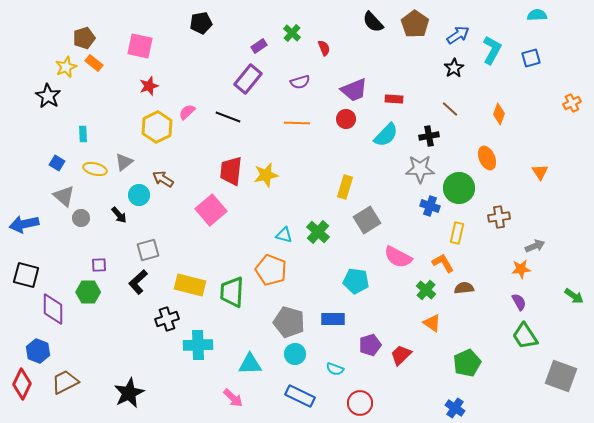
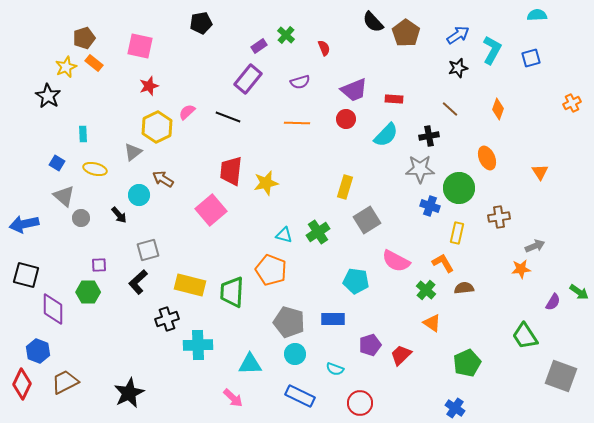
brown pentagon at (415, 24): moved 9 px left, 9 px down
green cross at (292, 33): moved 6 px left, 2 px down
black star at (454, 68): moved 4 px right; rotated 18 degrees clockwise
orange diamond at (499, 114): moved 1 px left, 5 px up
gray triangle at (124, 162): moved 9 px right, 10 px up
yellow star at (266, 175): moved 8 px down
green cross at (318, 232): rotated 15 degrees clockwise
pink semicircle at (398, 257): moved 2 px left, 4 px down
green arrow at (574, 296): moved 5 px right, 4 px up
purple semicircle at (519, 302): moved 34 px right; rotated 60 degrees clockwise
